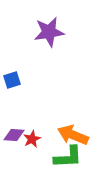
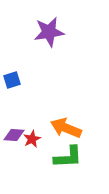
orange arrow: moved 7 px left, 7 px up
